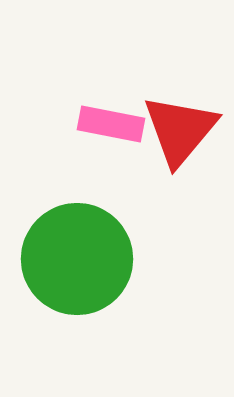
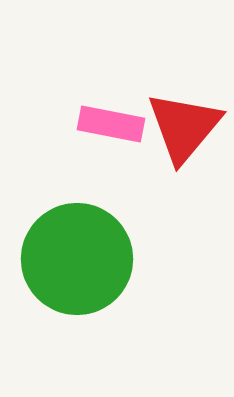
red triangle: moved 4 px right, 3 px up
